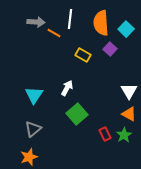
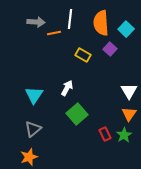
orange line: rotated 40 degrees counterclockwise
orange triangle: rotated 35 degrees clockwise
